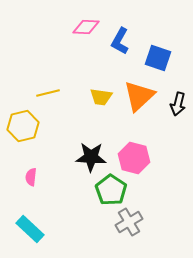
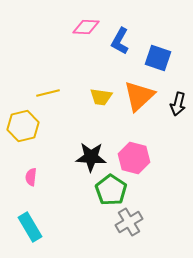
cyan rectangle: moved 2 px up; rotated 16 degrees clockwise
